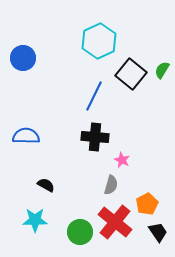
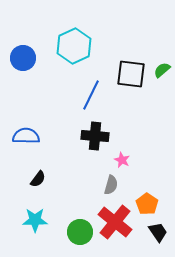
cyan hexagon: moved 25 px left, 5 px down
green semicircle: rotated 18 degrees clockwise
black square: rotated 32 degrees counterclockwise
blue line: moved 3 px left, 1 px up
black cross: moved 1 px up
black semicircle: moved 8 px left, 6 px up; rotated 96 degrees clockwise
orange pentagon: rotated 10 degrees counterclockwise
